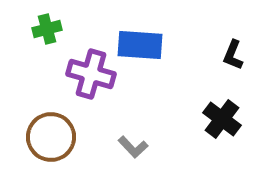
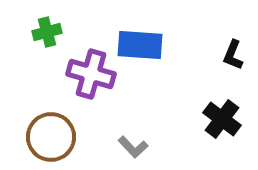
green cross: moved 3 px down
